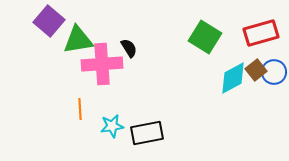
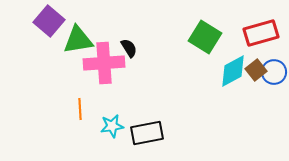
pink cross: moved 2 px right, 1 px up
cyan diamond: moved 7 px up
